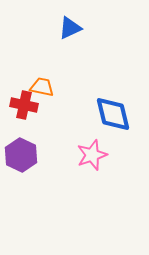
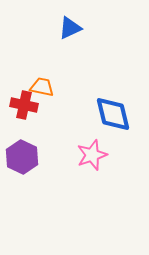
purple hexagon: moved 1 px right, 2 px down
